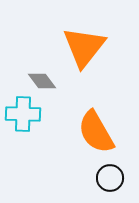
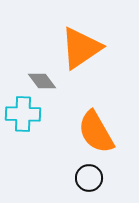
orange triangle: moved 3 px left, 1 px down; rotated 18 degrees clockwise
black circle: moved 21 px left
